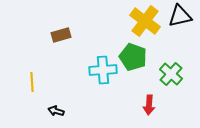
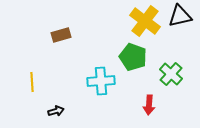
cyan cross: moved 2 px left, 11 px down
black arrow: rotated 147 degrees clockwise
